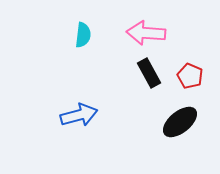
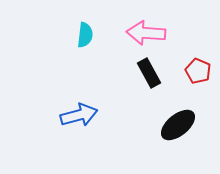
cyan semicircle: moved 2 px right
red pentagon: moved 8 px right, 5 px up
black ellipse: moved 2 px left, 3 px down
